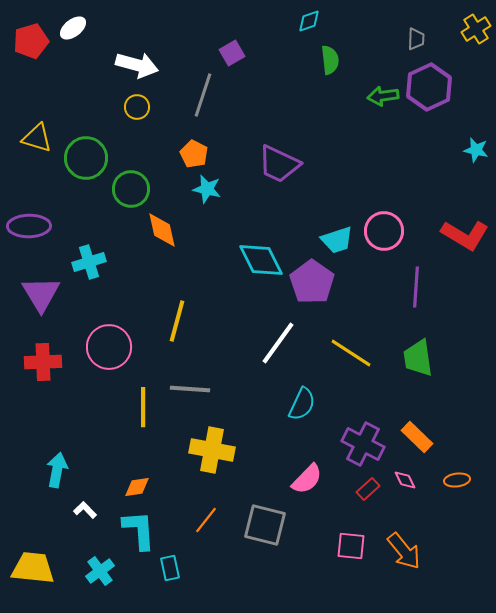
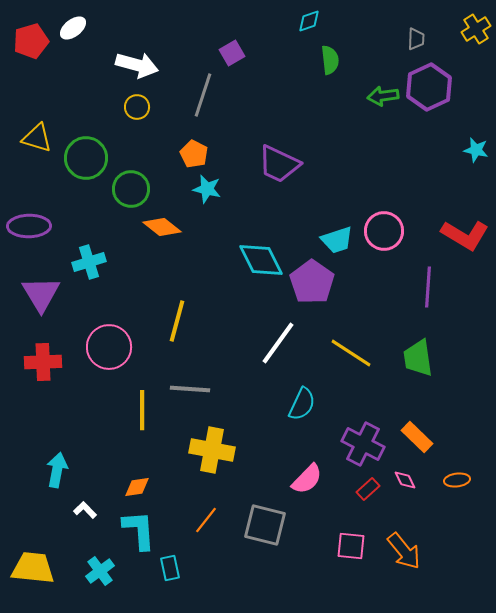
orange diamond at (162, 230): moved 3 px up; rotated 39 degrees counterclockwise
purple line at (416, 287): moved 12 px right
yellow line at (143, 407): moved 1 px left, 3 px down
